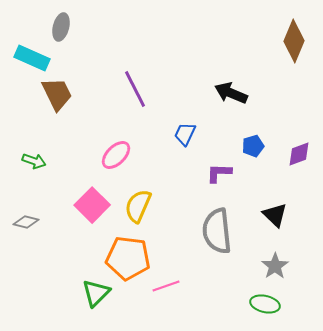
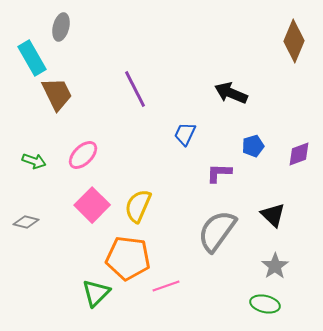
cyan rectangle: rotated 36 degrees clockwise
pink ellipse: moved 33 px left
black triangle: moved 2 px left
gray semicircle: rotated 42 degrees clockwise
